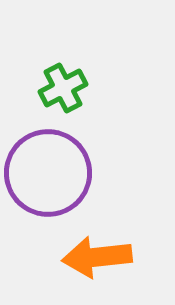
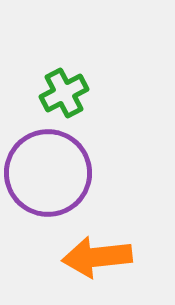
green cross: moved 1 px right, 5 px down
